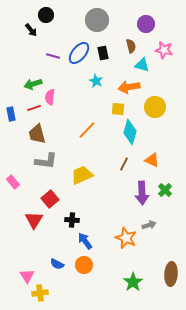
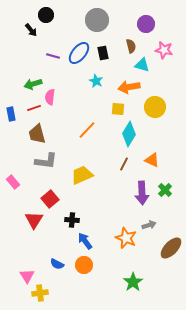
cyan diamond: moved 1 px left, 2 px down; rotated 15 degrees clockwise
brown ellipse: moved 26 px up; rotated 40 degrees clockwise
